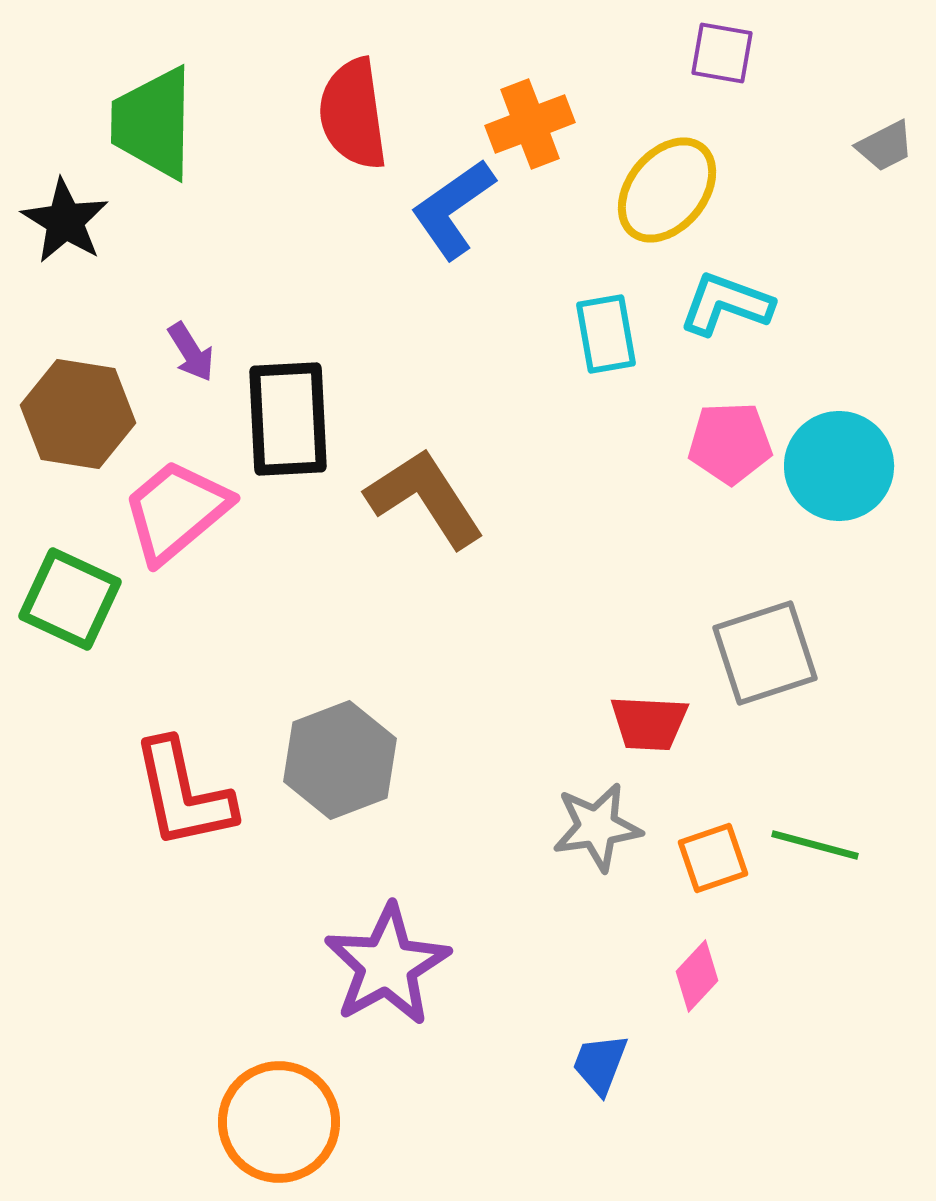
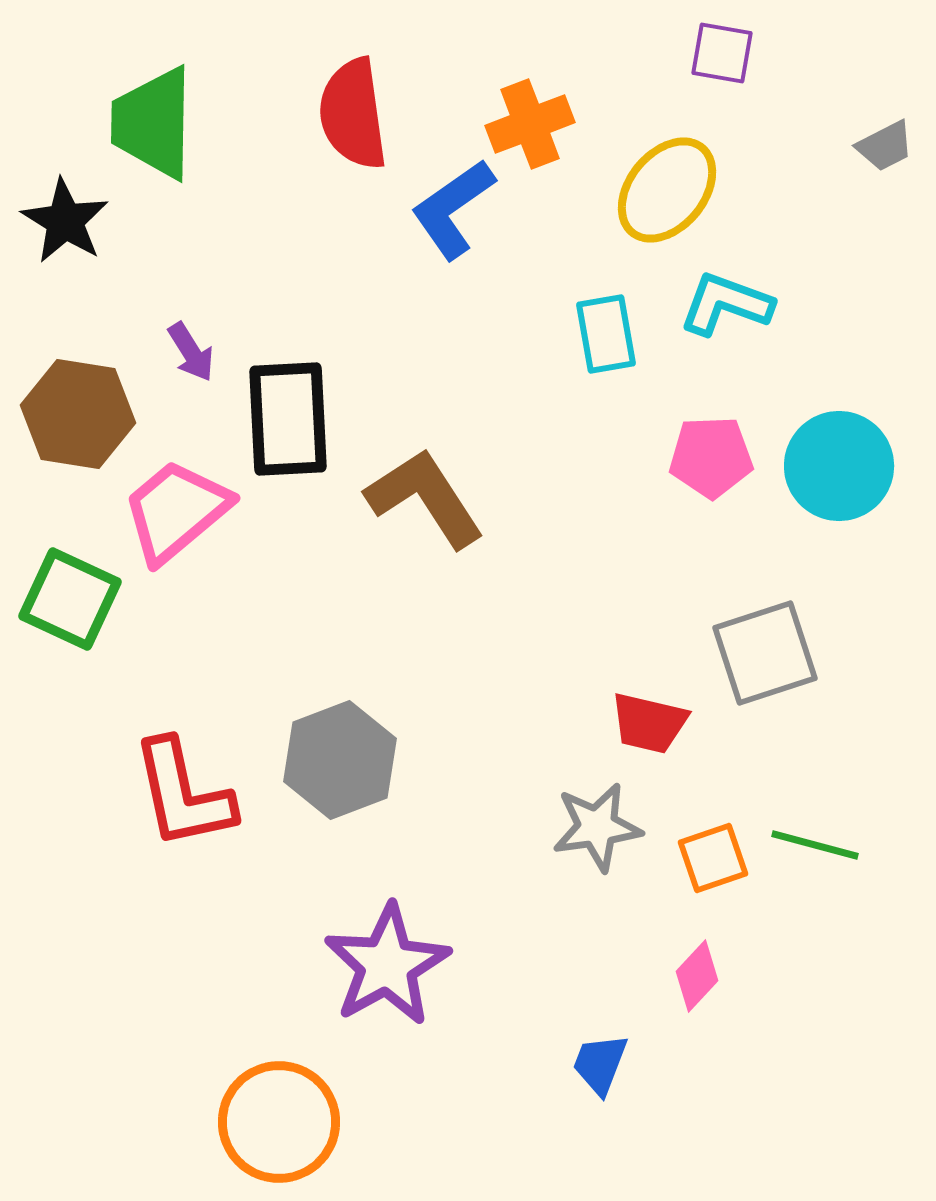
pink pentagon: moved 19 px left, 14 px down
red trapezoid: rotated 10 degrees clockwise
